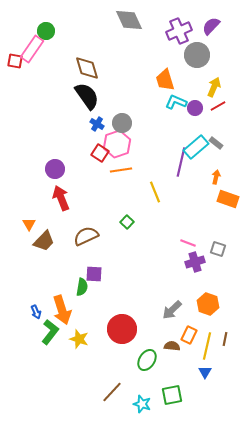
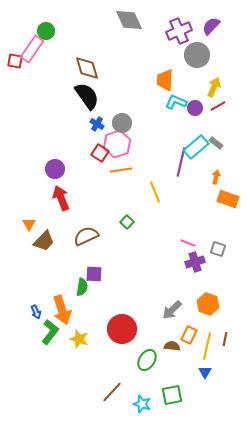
orange trapezoid at (165, 80): rotated 20 degrees clockwise
